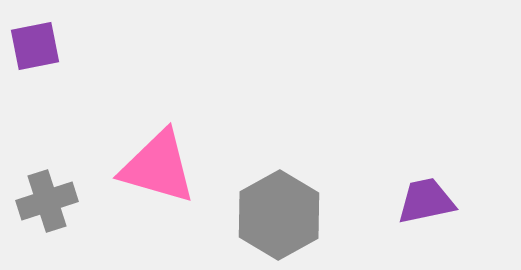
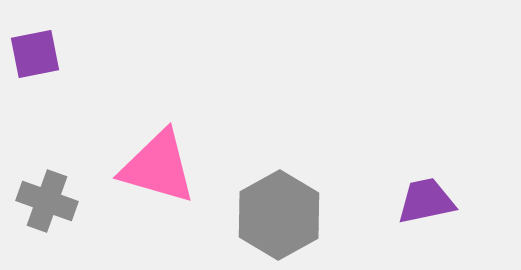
purple square: moved 8 px down
gray cross: rotated 38 degrees clockwise
